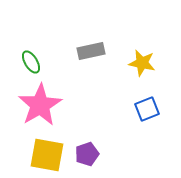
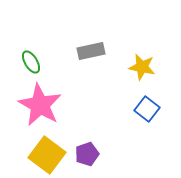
yellow star: moved 4 px down
pink star: rotated 12 degrees counterclockwise
blue square: rotated 30 degrees counterclockwise
yellow square: rotated 27 degrees clockwise
